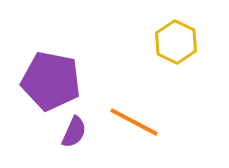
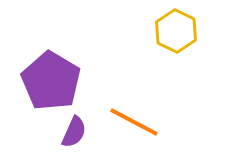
yellow hexagon: moved 11 px up
purple pentagon: rotated 20 degrees clockwise
